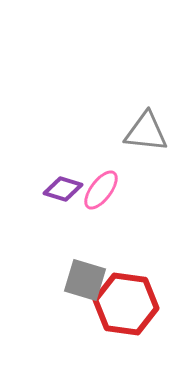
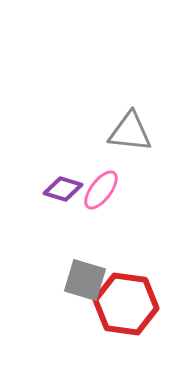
gray triangle: moved 16 px left
